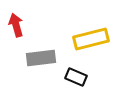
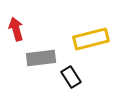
red arrow: moved 4 px down
black rectangle: moved 5 px left; rotated 35 degrees clockwise
